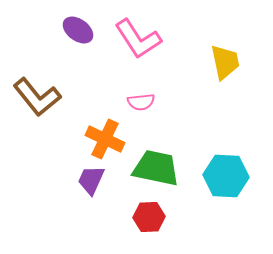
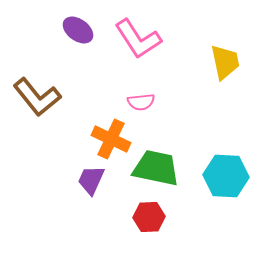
orange cross: moved 6 px right
